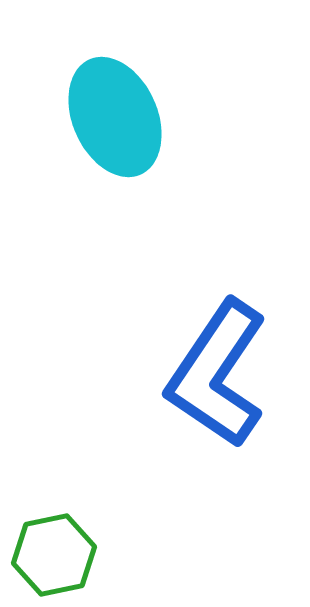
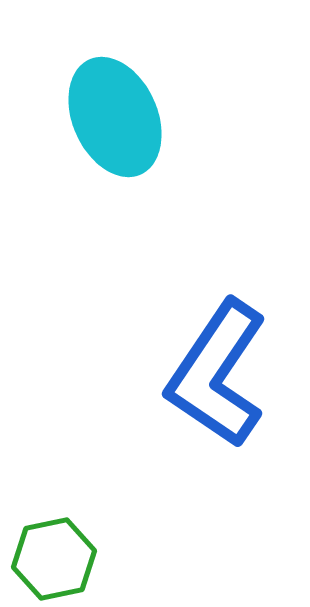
green hexagon: moved 4 px down
